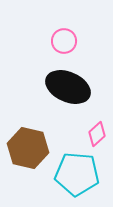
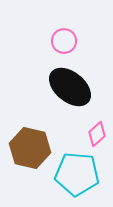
black ellipse: moved 2 px right; rotated 15 degrees clockwise
brown hexagon: moved 2 px right
